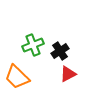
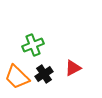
black cross: moved 16 px left, 23 px down
red triangle: moved 5 px right, 6 px up
